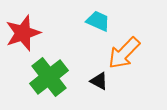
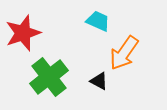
orange arrow: rotated 9 degrees counterclockwise
